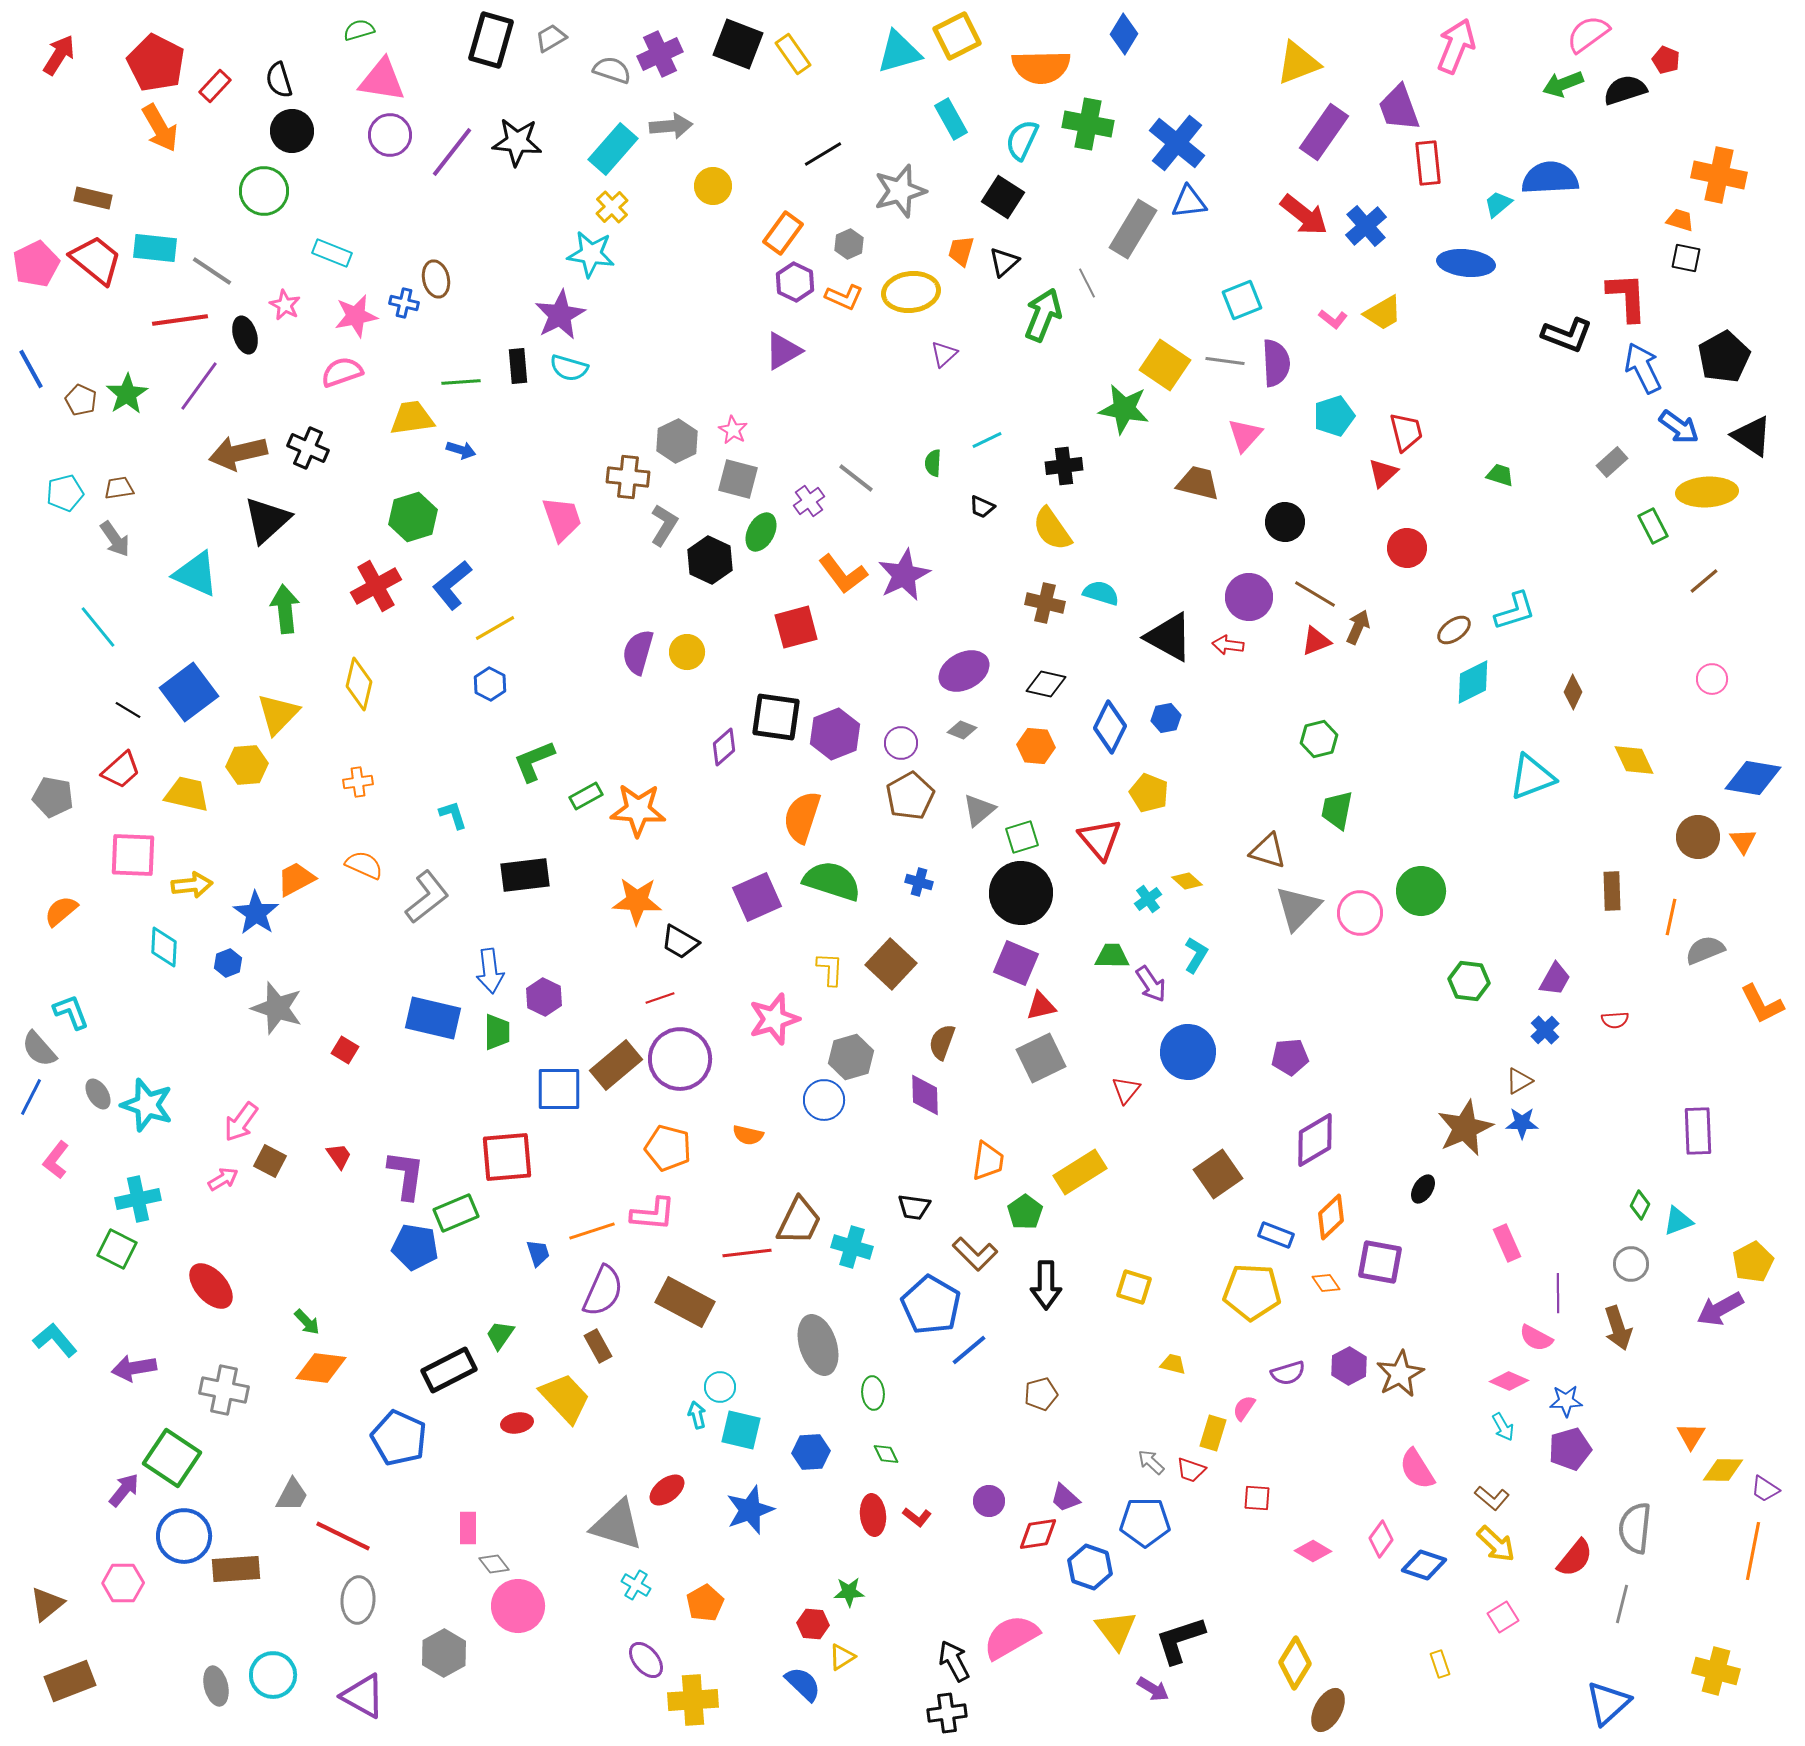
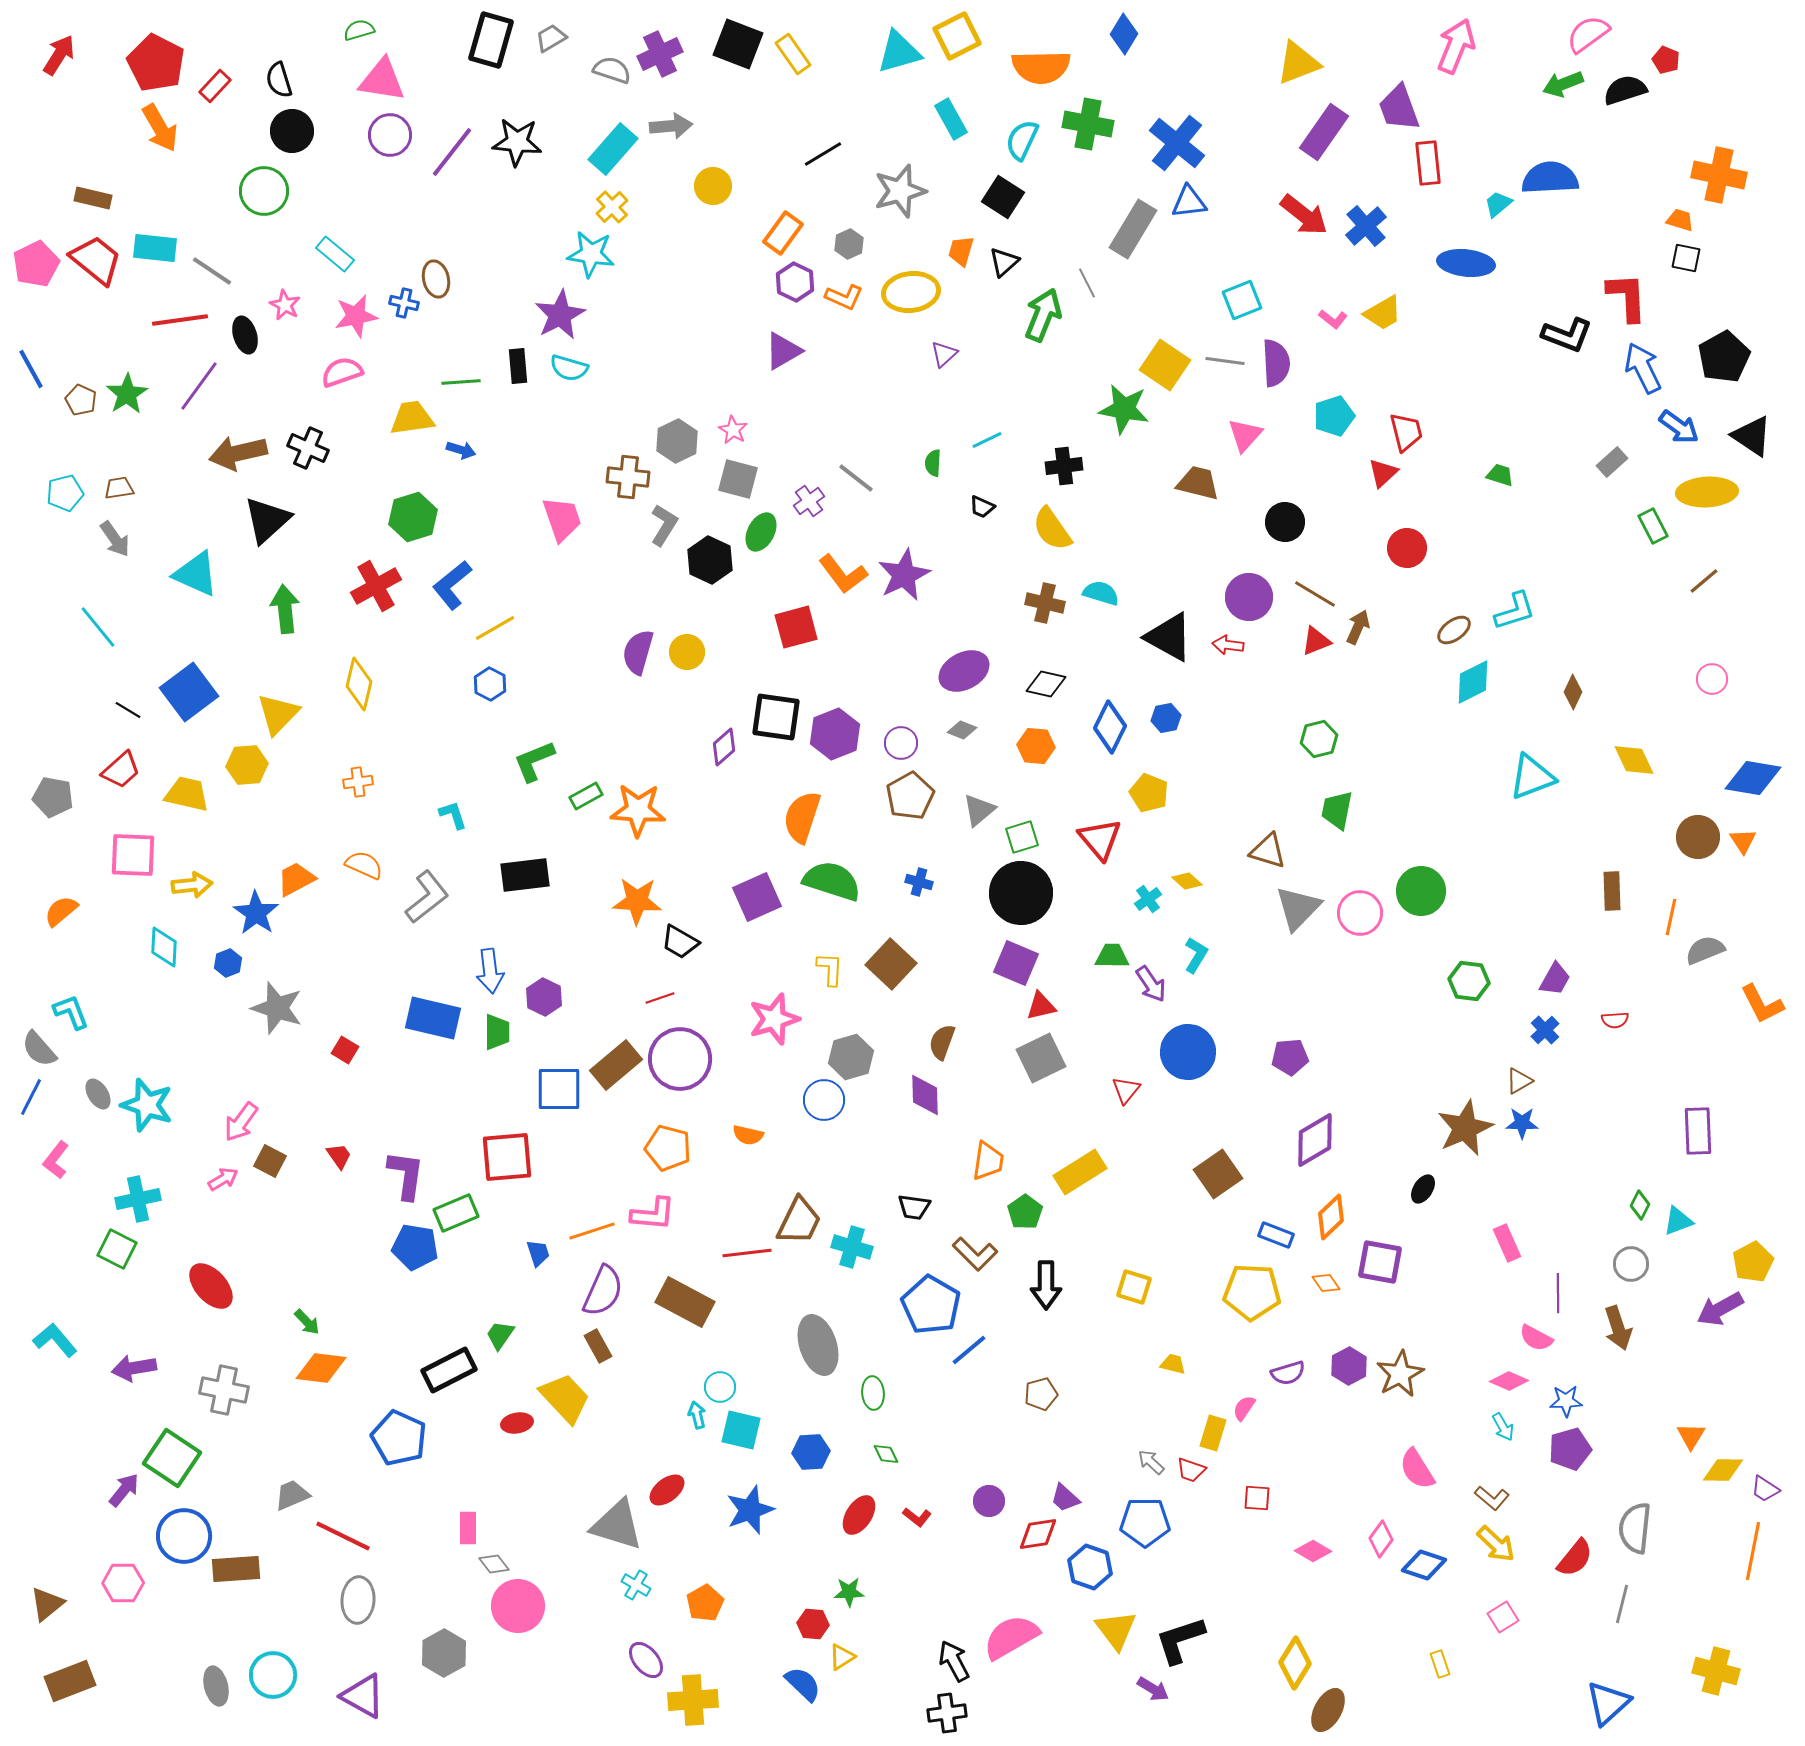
cyan rectangle at (332, 253): moved 3 px right, 1 px down; rotated 18 degrees clockwise
gray trapezoid at (292, 1495): rotated 141 degrees counterclockwise
red ellipse at (873, 1515): moved 14 px left; rotated 39 degrees clockwise
